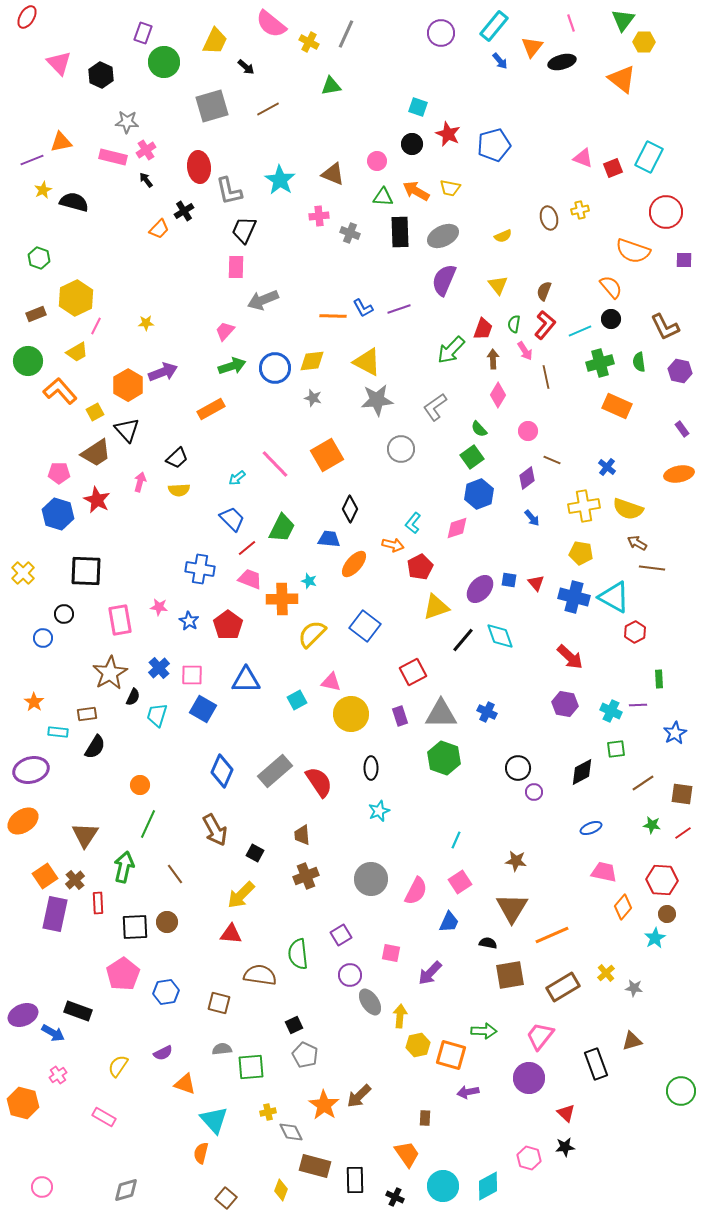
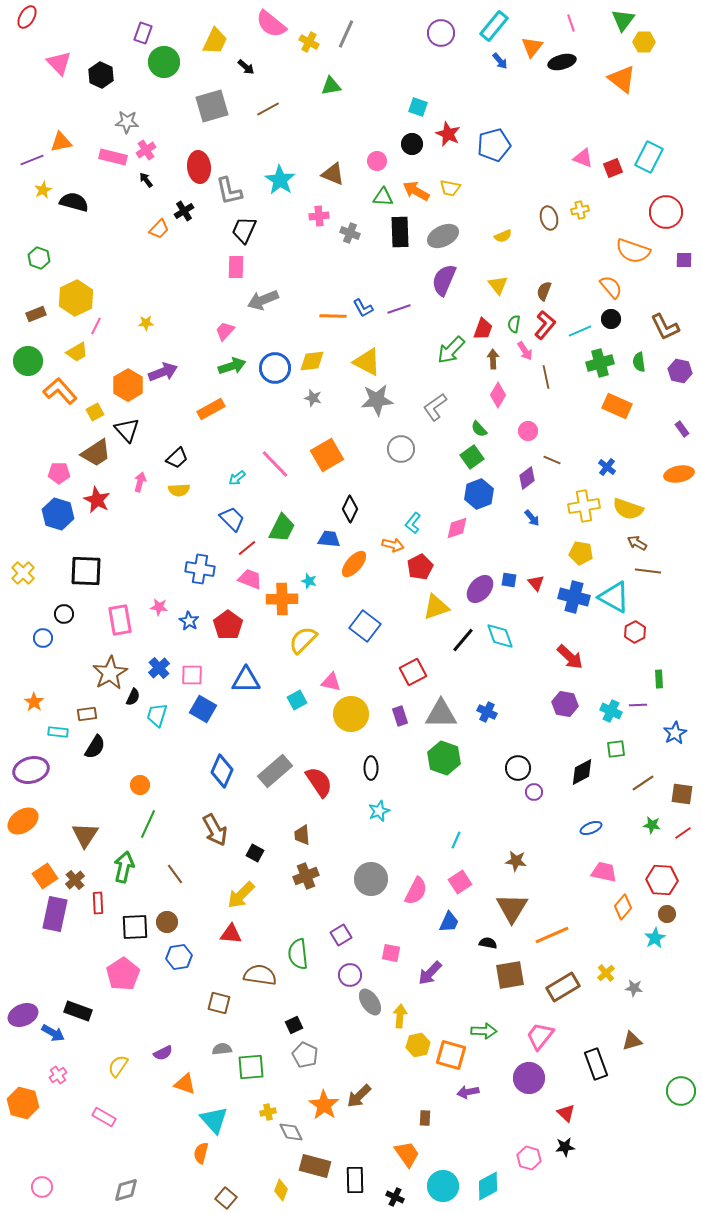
brown line at (652, 568): moved 4 px left, 3 px down
yellow semicircle at (312, 634): moved 9 px left, 6 px down
blue hexagon at (166, 992): moved 13 px right, 35 px up
